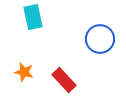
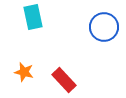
blue circle: moved 4 px right, 12 px up
